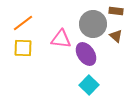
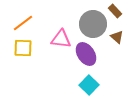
brown rectangle: moved 1 px left; rotated 40 degrees clockwise
brown triangle: moved 1 px right, 1 px down
